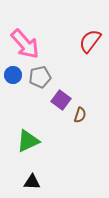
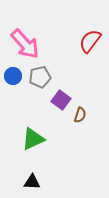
blue circle: moved 1 px down
green triangle: moved 5 px right, 2 px up
